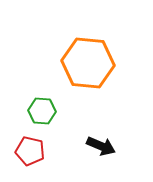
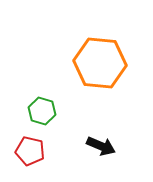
orange hexagon: moved 12 px right
green hexagon: rotated 12 degrees clockwise
